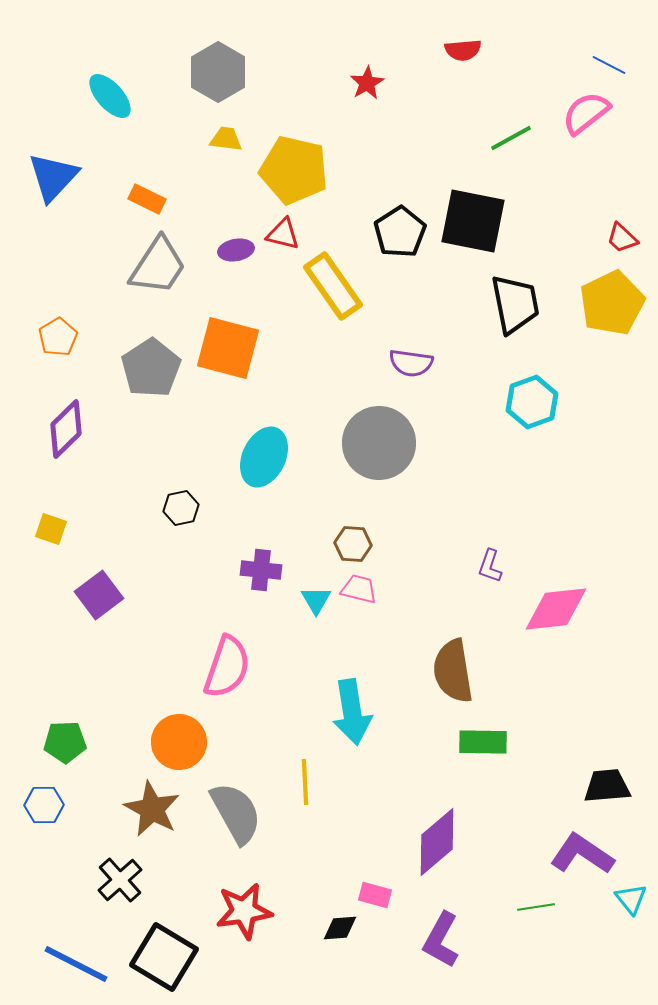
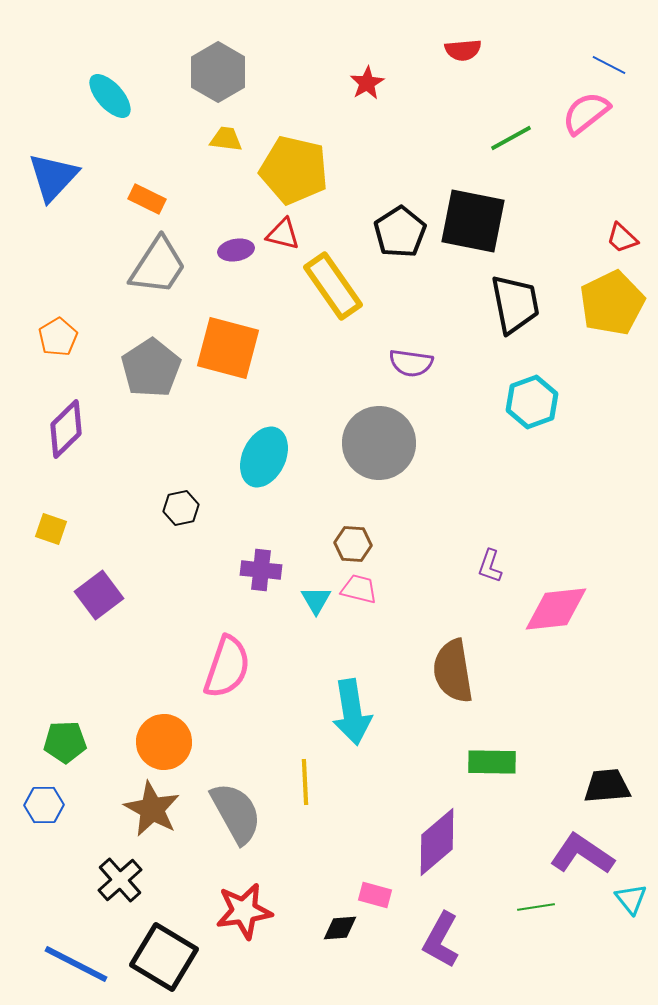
orange circle at (179, 742): moved 15 px left
green rectangle at (483, 742): moved 9 px right, 20 px down
